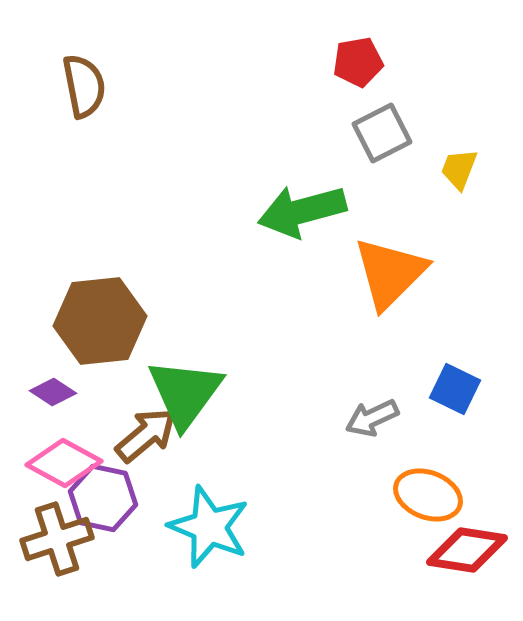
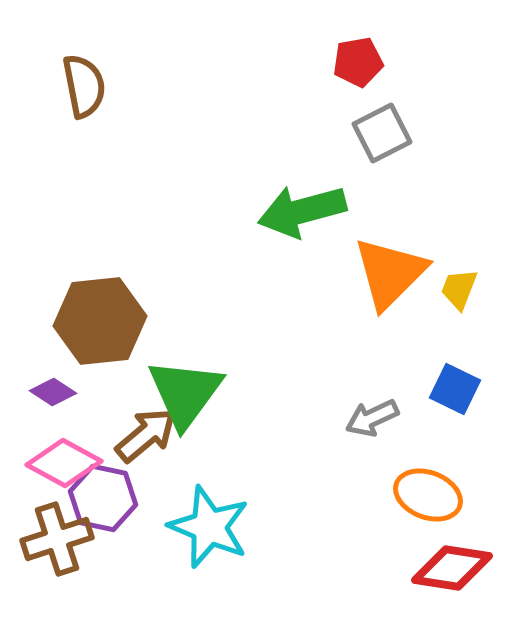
yellow trapezoid: moved 120 px down
red diamond: moved 15 px left, 18 px down
